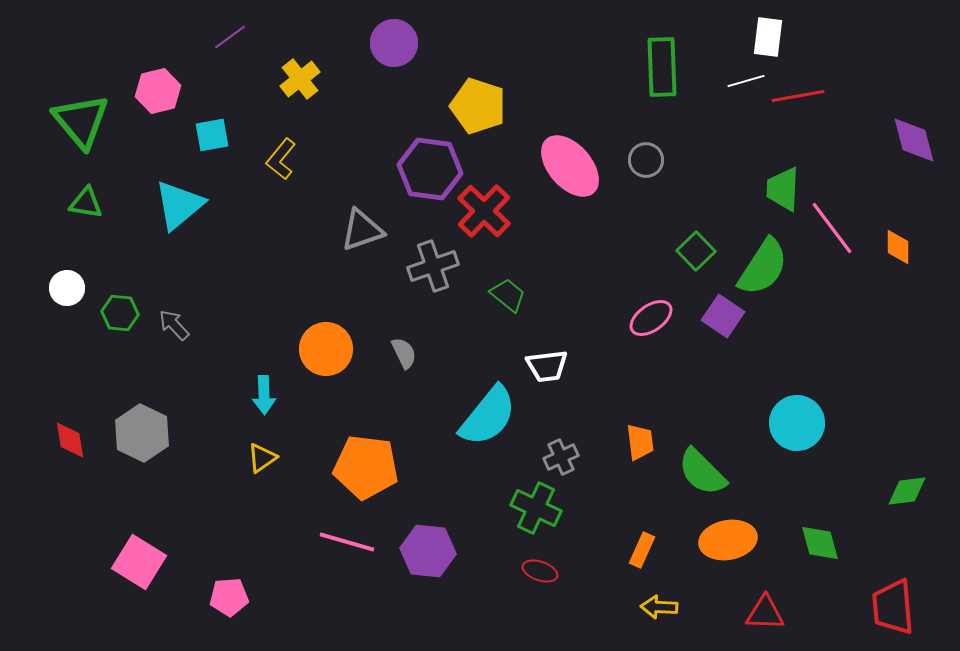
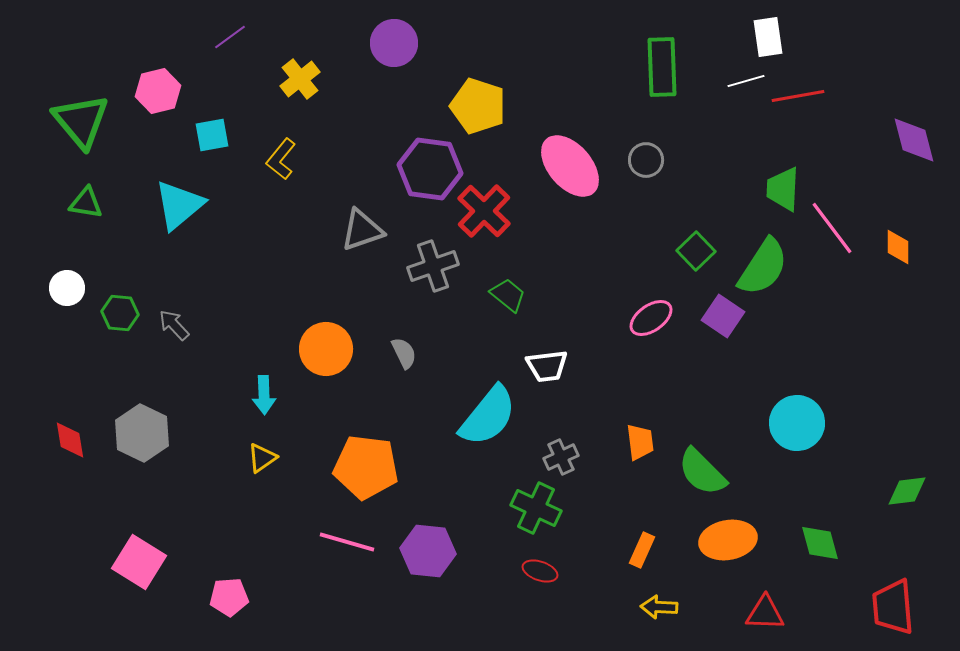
white rectangle at (768, 37): rotated 15 degrees counterclockwise
